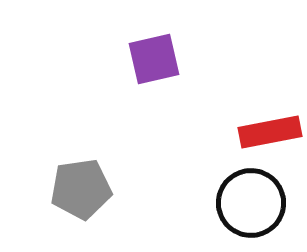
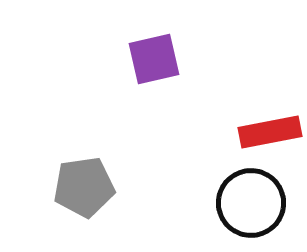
gray pentagon: moved 3 px right, 2 px up
